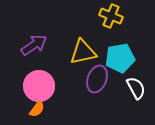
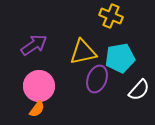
white semicircle: moved 3 px right, 2 px down; rotated 70 degrees clockwise
